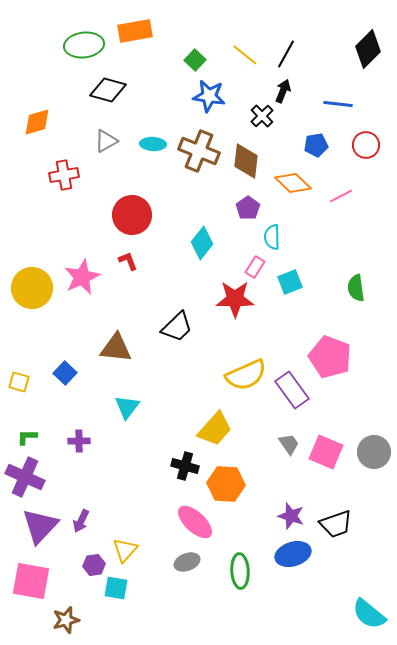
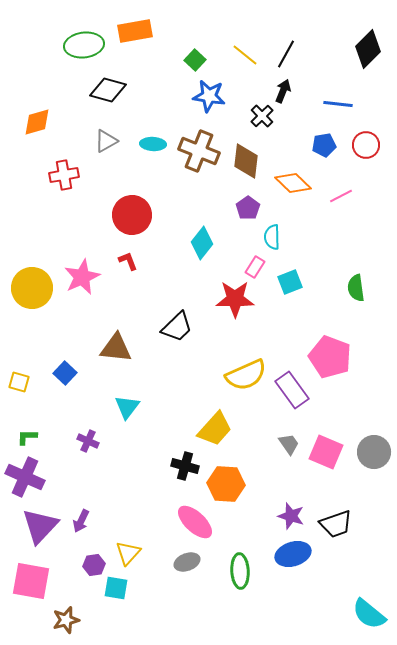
blue pentagon at (316, 145): moved 8 px right
purple cross at (79, 441): moved 9 px right; rotated 25 degrees clockwise
yellow triangle at (125, 550): moved 3 px right, 3 px down
